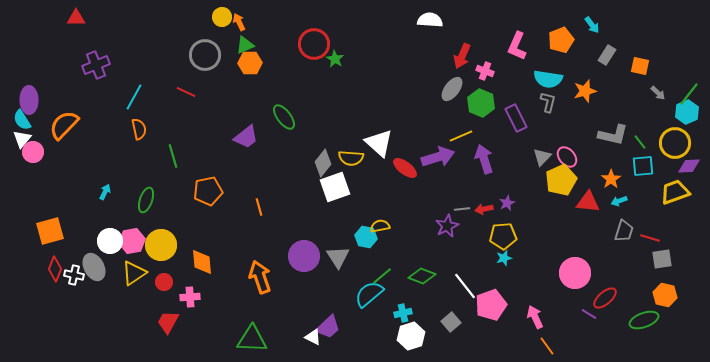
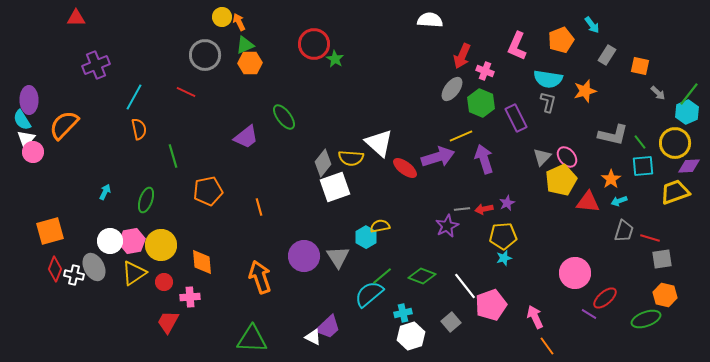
white triangle at (22, 139): moved 4 px right
cyan hexagon at (366, 237): rotated 20 degrees clockwise
green ellipse at (644, 320): moved 2 px right, 1 px up
